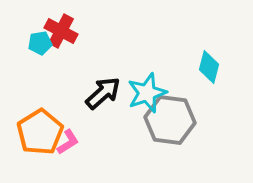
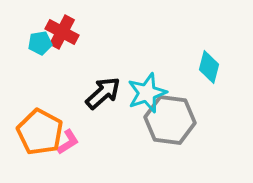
red cross: moved 1 px right, 1 px down
orange pentagon: rotated 12 degrees counterclockwise
